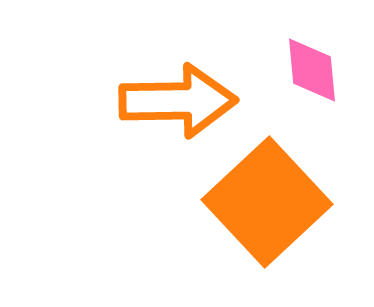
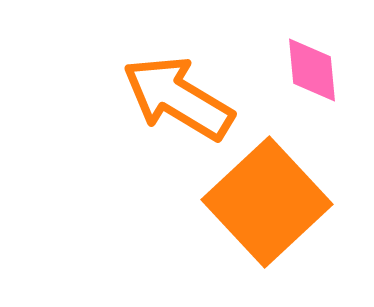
orange arrow: moved 3 px up; rotated 148 degrees counterclockwise
